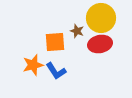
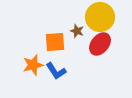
yellow circle: moved 1 px left, 1 px up
red ellipse: rotated 40 degrees counterclockwise
